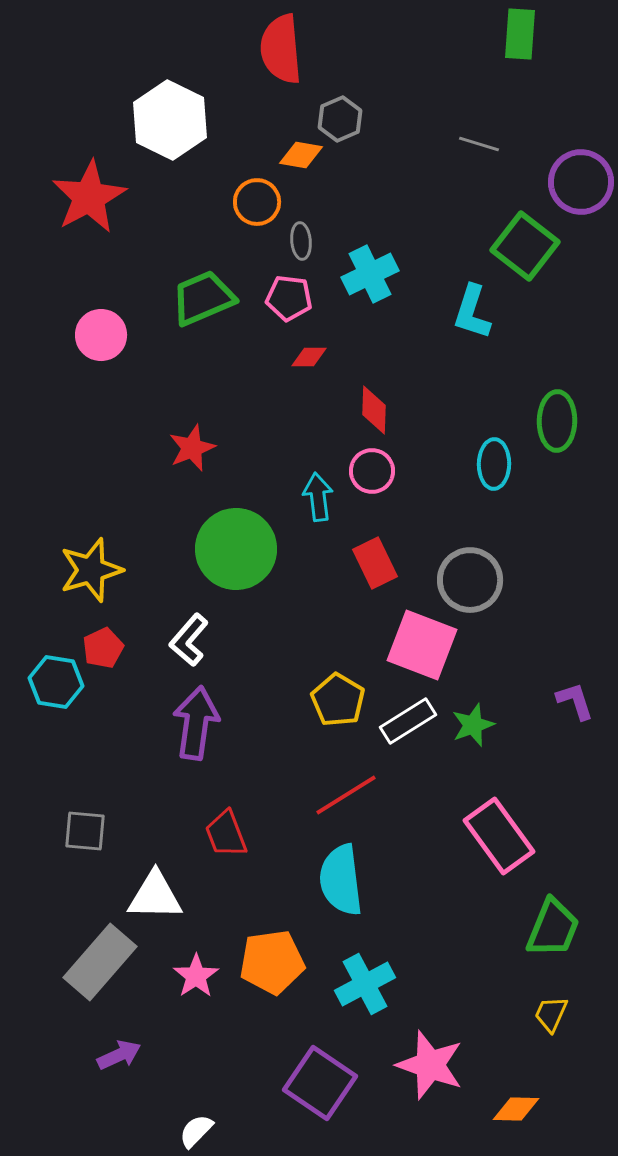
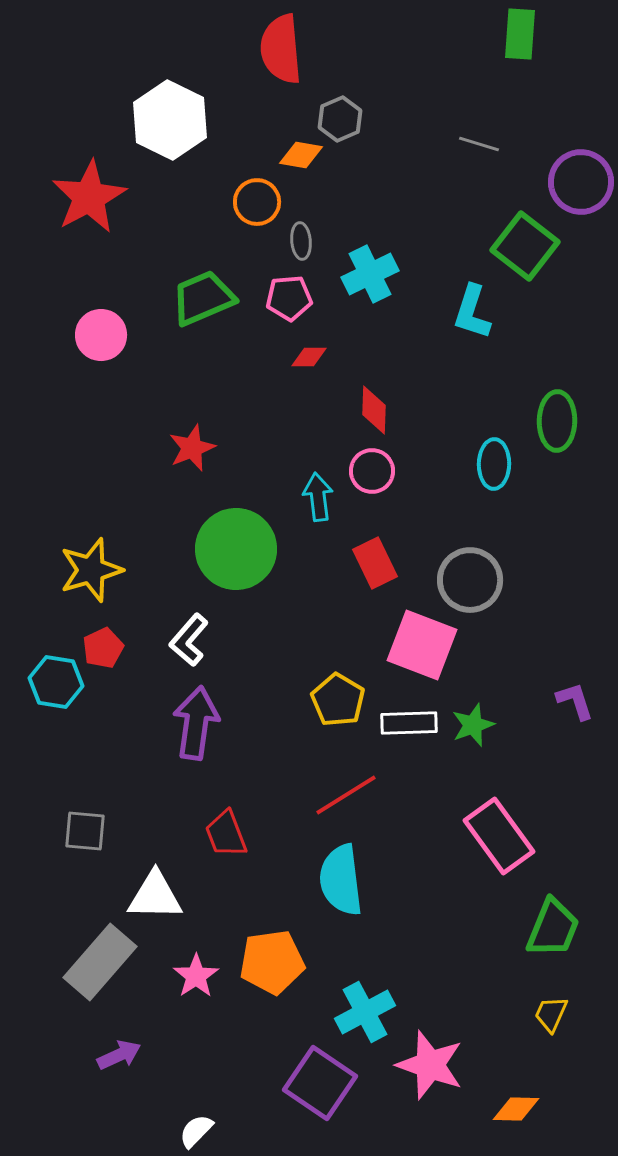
pink pentagon at (289, 298): rotated 12 degrees counterclockwise
white rectangle at (408, 721): moved 1 px right, 2 px down; rotated 30 degrees clockwise
cyan cross at (365, 984): moved 28 px down
